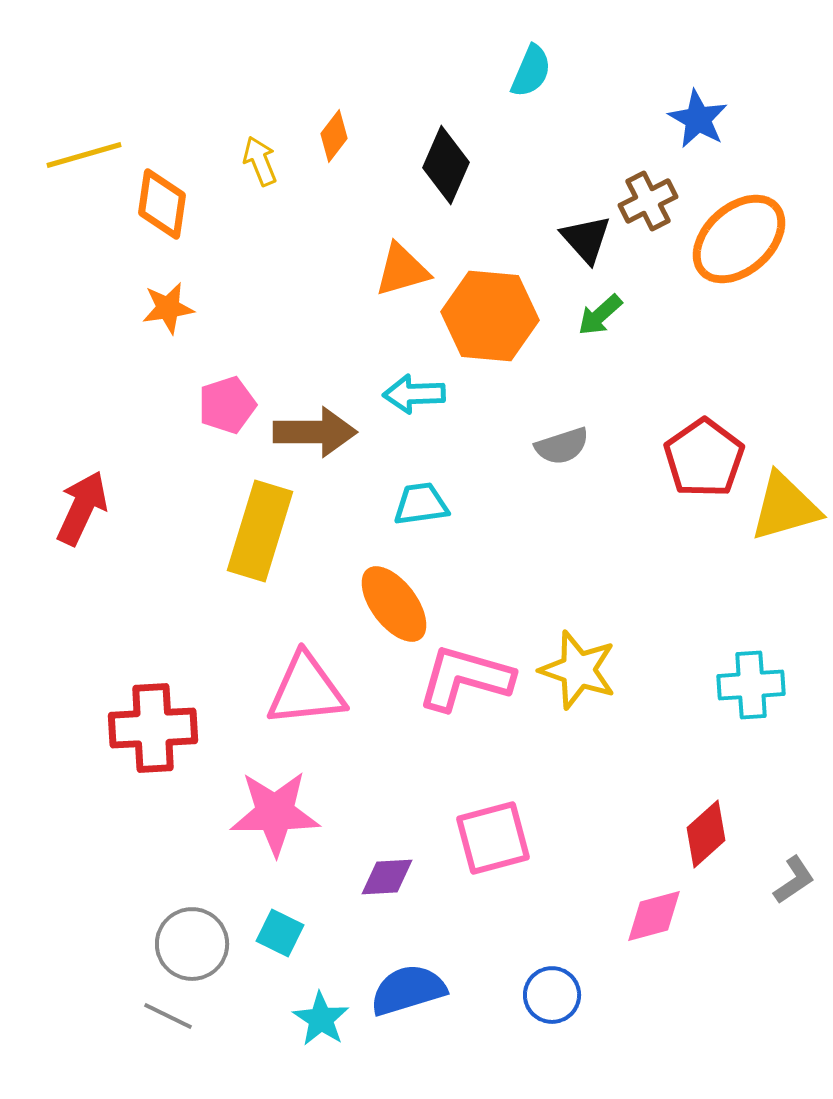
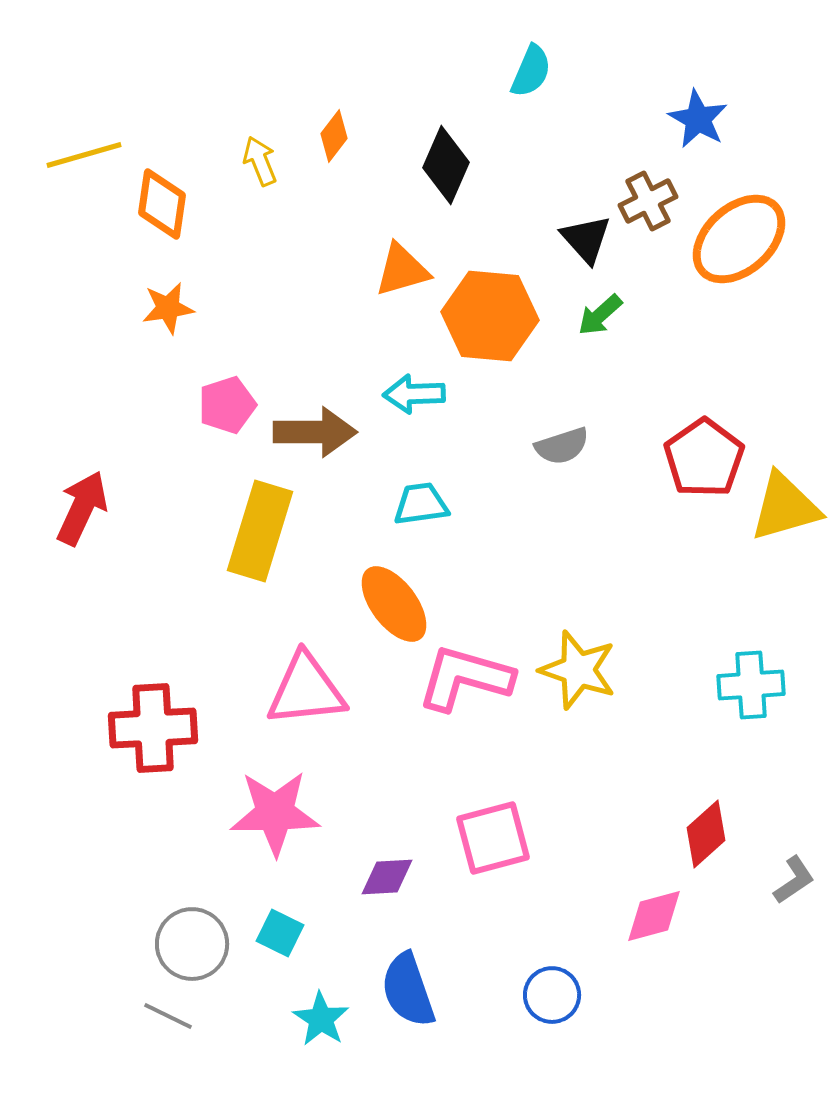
blue semicircle at (408, 990): rotated 92 degrees counterclockwise
